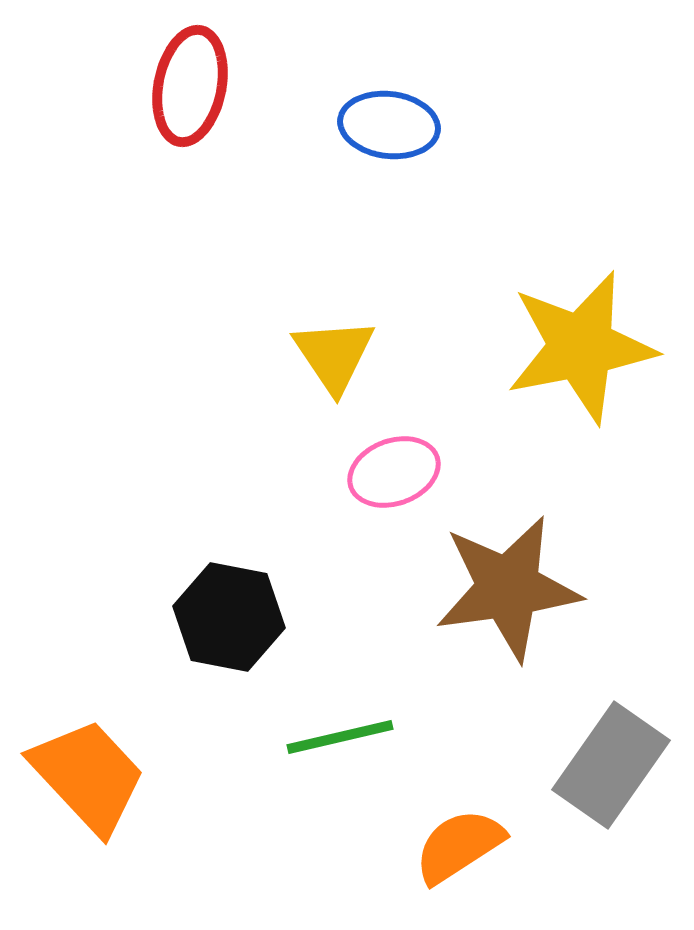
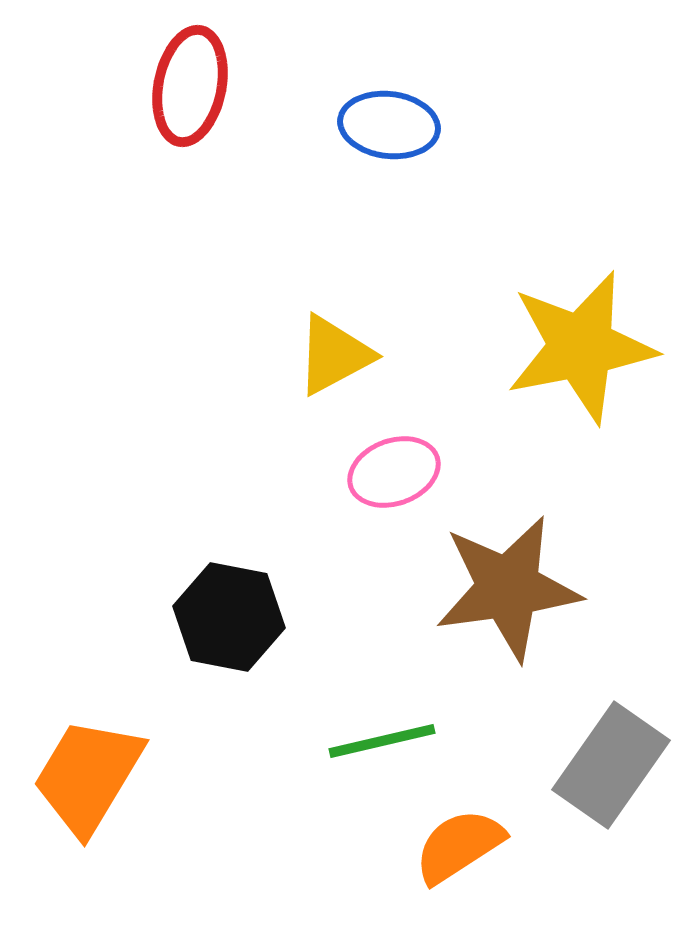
yellow triangle: rotated 36 degrees clockwise
green line: moved 42 px right, 4 px down
orange trapezoid: rotated 106 degrees counterclockwise
